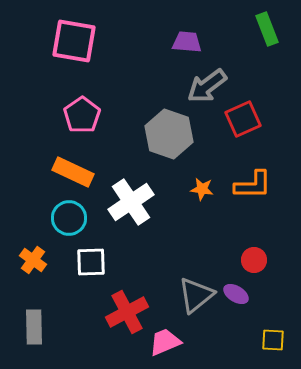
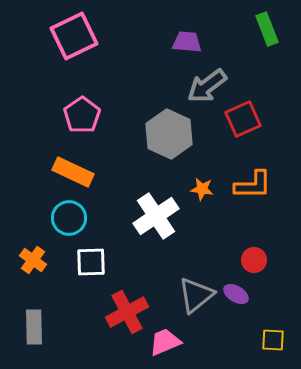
pink square: moved 5 px up; rotated 36 degrees counterclockwise
gray hexagon: rotated 6 degrees clockwise
white cross: moved 25 px right, 14 px down
